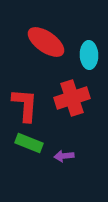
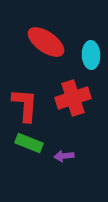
cyan ellipse: moved 2 px right
red cross: moved 1 px right
